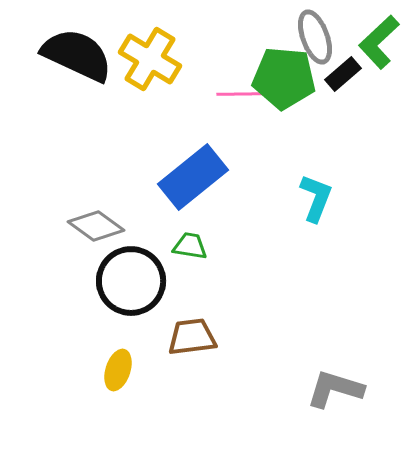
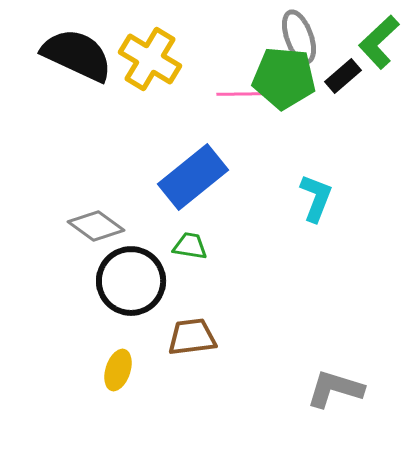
gray ellipse: moved 16 px left
black rectangle: moved 2 px down
